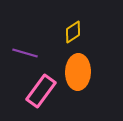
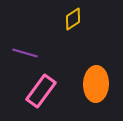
yellow diamond: moved 13 px up
orange ellipse: moved 18 px right, 12 px down
